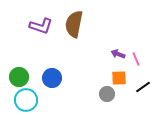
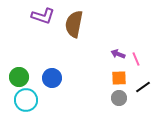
purple L-shape: moved 2 px right, 10 px up
gray circle: moved 12 px right, 4 px down
